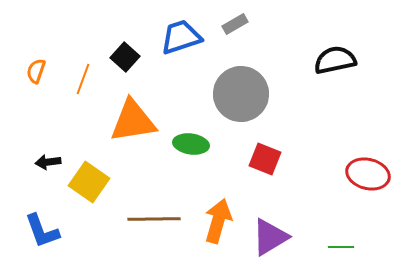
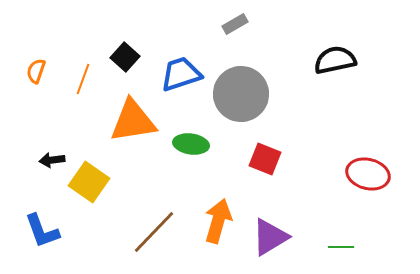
blue trapezoid: moved 37 px down
black arrow: moved 4 px right, 2 px up
brown line: moved 13 px down; rotated 45 degrees counterclockwise
